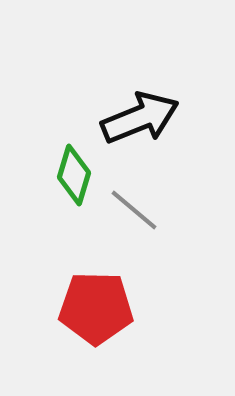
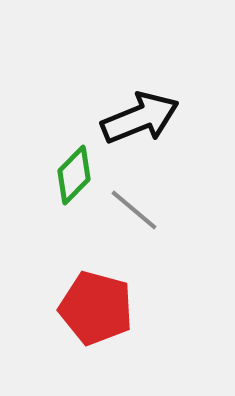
green diamond: rotated 28 degrees clockwise
red pentagon: rotated 14 degrees clockwise
